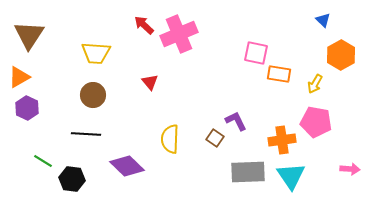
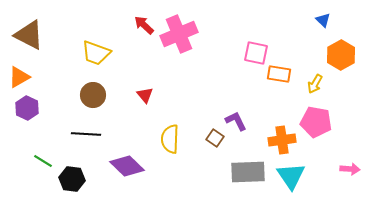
brown triangle: rotated 36 degrees counterclockwise
yellow trapezoid: rotated 16 degrees clockwise
red triangle: moved 5 px left, 13 px down
